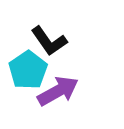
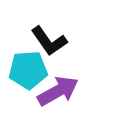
cyan pentagon: rotated 30 degrees clockwise
